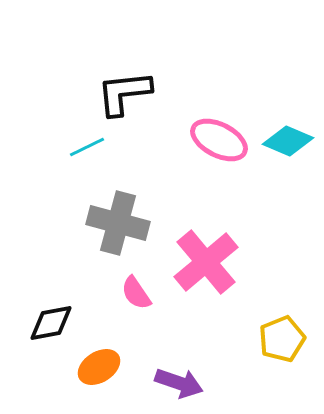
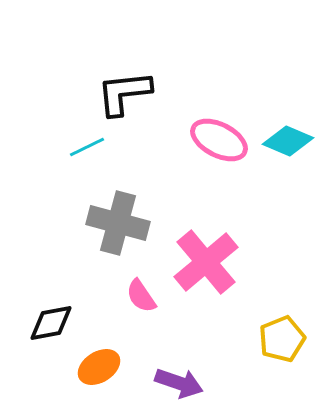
pink semicircle: moved 5 px right, 3 px down
